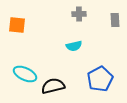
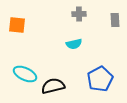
cyan semicircle: moved 2 px up
